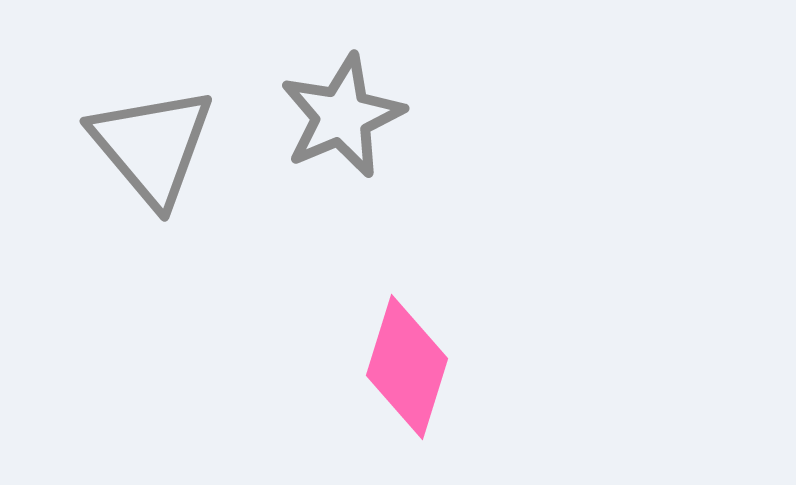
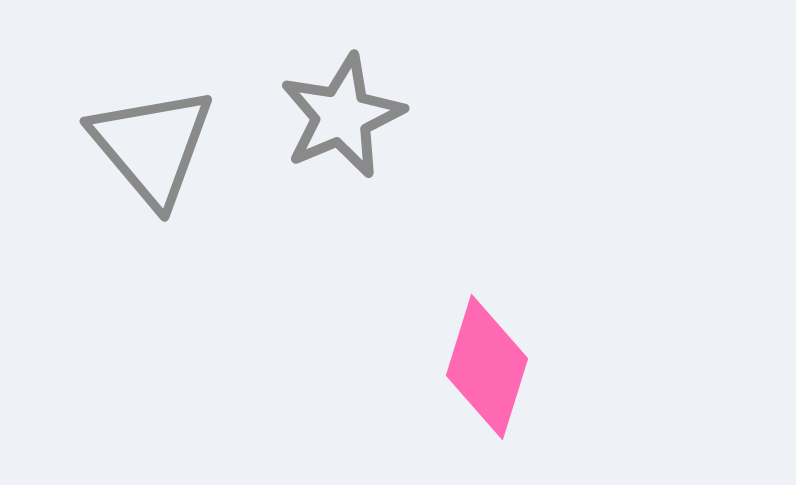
pink diamond: moved 80 px right
